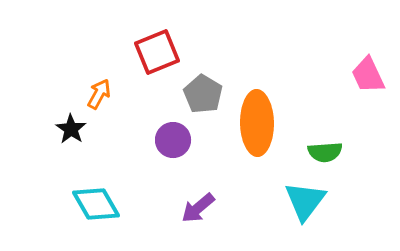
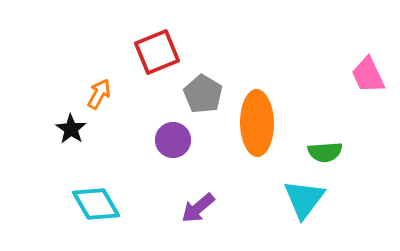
cyan triangle: moved 1 px left, 2 px up
